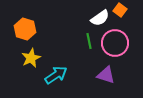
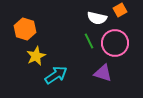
orange square: rotated 24 degrees clockwise
white semicircle: moved 3 px left; rotated 48 degrees clockwise
green line: rotated 14 degrees counterclockwise
yellow star: moved 5 px right, 2 px up
purple triangle: moved 3 px left, 2 px up
